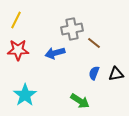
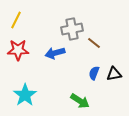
black triangle: moved 2 px left
